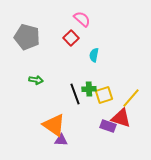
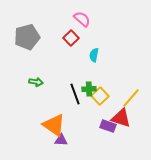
gray pentagon: rotated 30 degrees counterclockwise
green arrow: moved 2 px down
yellow square: moved 4 px left, 1 px down; rotated 24 degrees counterclockwise
